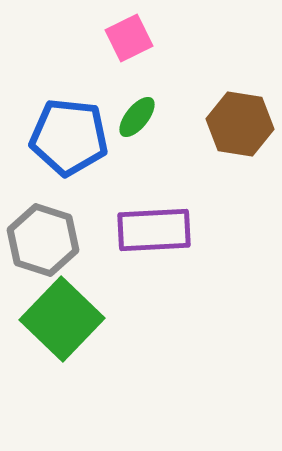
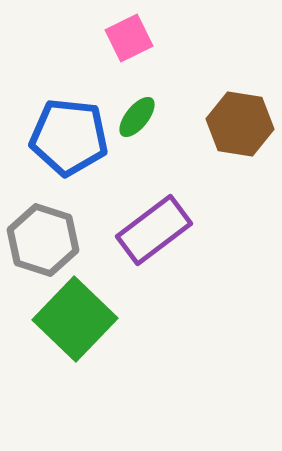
purple rectangle: rotated 34 degrees counterclockwise
green square: moved 13 px right
